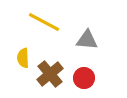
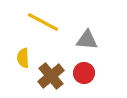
yellow line: moved 1 px left
brown cross: moved 1 px right, 2 px down
red circle: moved 5 px up
